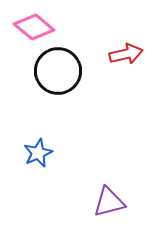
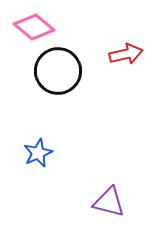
purple triangle: rotated 28 degrees clockwise
